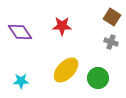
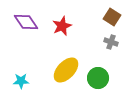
red star: rotated 24 degrees counterclockwise
purple diamond: moved 6 px right, 10 px up
